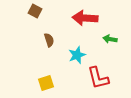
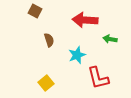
red arrow: moved 2 px down
yellow square: rotated 21 degrees counterclockwise
